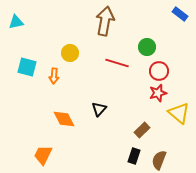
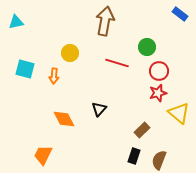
cyan square: moved 2 px left, 2 px down
